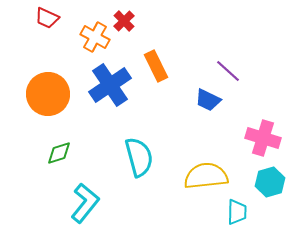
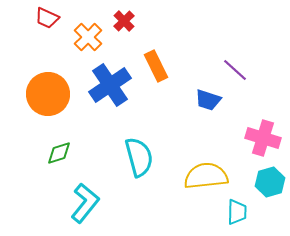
orange cross: moved 7 px left; rotated 16 degrees clockwise
purple line: moved 7 px right, 1 px up
blue trapezoid: rotated 8 degrees counterclockwise
